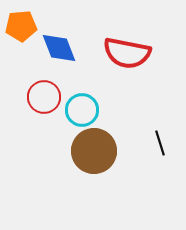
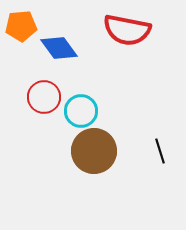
blue diamond: rotated 15 degrees counterclockwise
red semicircle: moved 23 px up
cyan circle: moved 1 px left, 1 px down
black line: moved 8 px down
